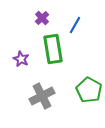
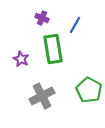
purple cross: rotated 24 degrees counterclockwise
